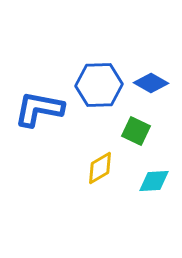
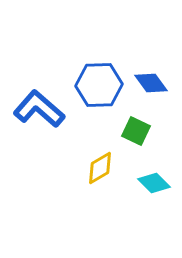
blue diamond: rotated 24 degrees clockwise
blue L-shape: rotated 30 degrees clockwise
cyan diamond: moved 2 px down; rotated 48 degrees clockwise
